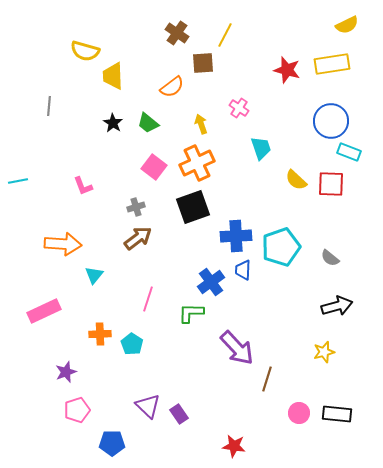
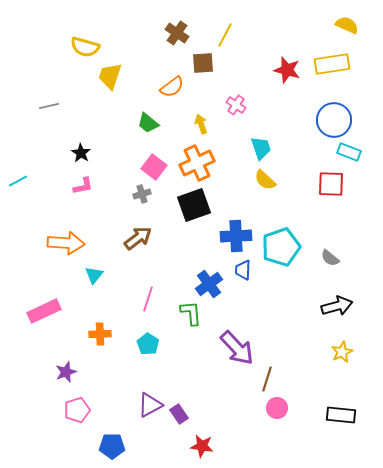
yellow semicircle at (347, 25): rotated 130 degrees counterclockwise
yellow semicircle at (85, 51): moved 4 px up
yellow trapezoid at (113, 76): moved 3 px left; rotated 20 degrees clockwise
gray line at (49, 106): rotated 72 degrees clockwise
pink cross at (239, 108): moved 3 px left, 3 px up
blue circle at (331, 121): moved 3 px right, 1 px up
black star at (113, 123): moved 32 px left, 30 px down
yellow semicircle at (296, 180): moved 31 px left
cyan line at (18, 181): rotated 18 degrees counterclockwise
pink L-shape at (83, 186): rotated 80 degrees counterclockwise
gray cross at (136, 207): moved 6 px right, 13 px up
black square at (193, 207): moved 1 px right, 2 px up
orange arrow at (63, 244): moved 3 px right, 1 px up
blue cross at (211, 282): moved 2 px left, 2 px down
green L-shape at (191, 313): rotated 84 degrees clockwise
cyan pentagon at (132, 344): moved 16 px right
yellow star at (324, 352): moved 18 px right; rotated 10 degrees counterclockwise
purple triangle at (148, 406): moved 2 px right, 1 px up; rotated 48 degrees clockwise
pink circle at (299, 413): moved 22 px left, 5 px up
black rectangle at (337, 414): moved 4 px right, 1 px down
blue pentagon at (112, 443): moved 3 px down
red star at (234, 446): moved 32 px left
